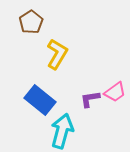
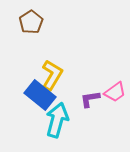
yellow L-shape: moved 5 px left, 21 px down
blue rectangle: moved 5 px up
cyan arrow: moved 5 px left, 11 px up
